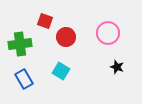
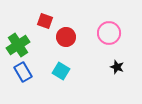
pink circle: moved 1 px right
green cross: moved 2 px left, 1 px down; rotated 25 degrees counterclockwise
blue rectangle: moved 1 px left, 7 px up
